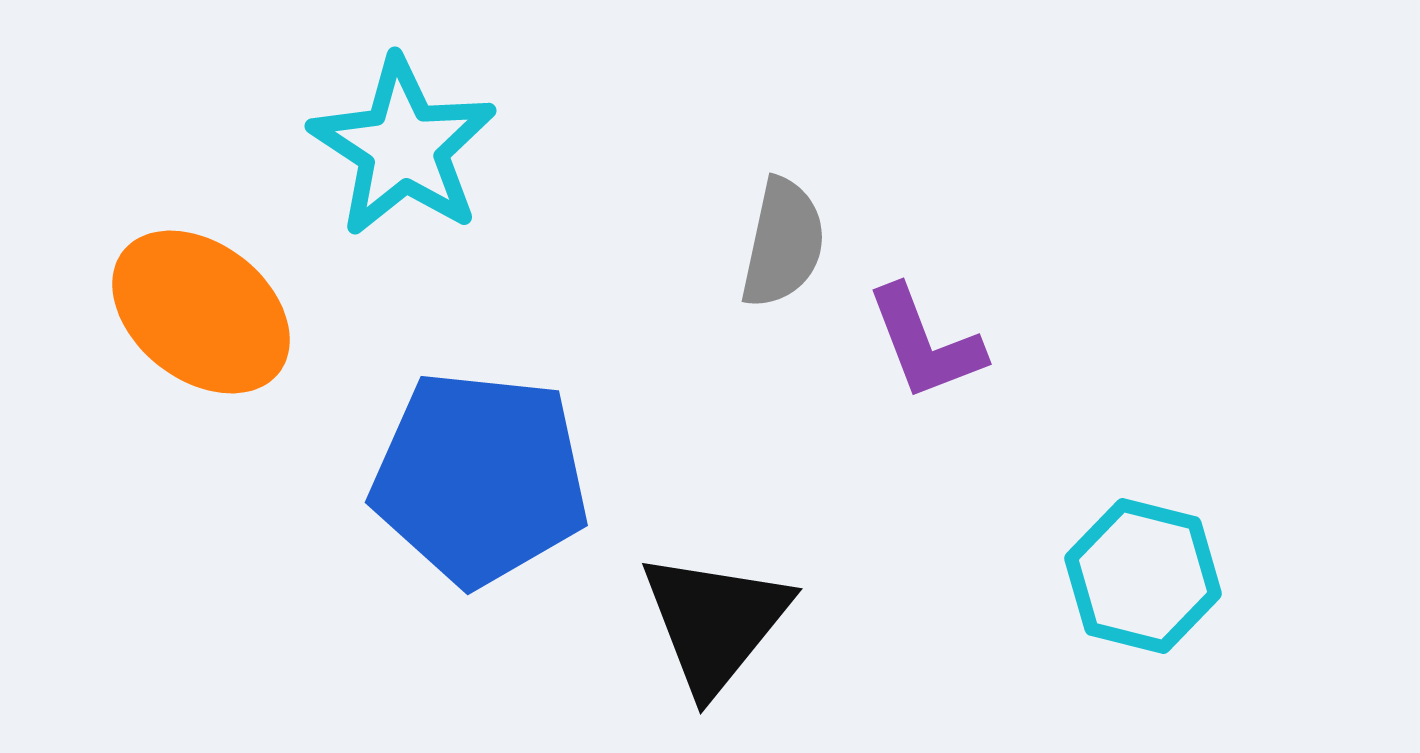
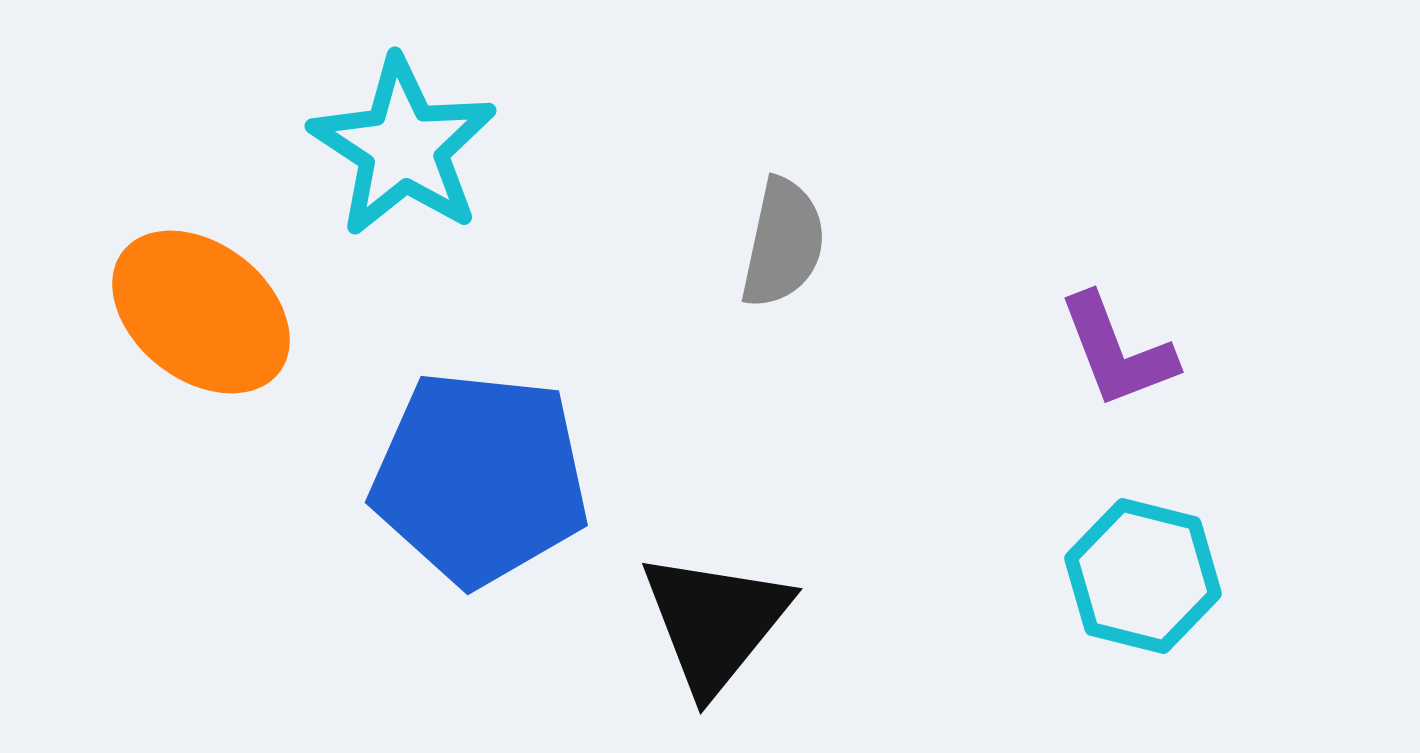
purple L-shape: moved 192 px right, 8 px down
